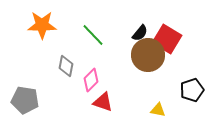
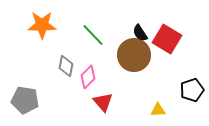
black semicircle: rotated 108 degrees clockwise
brown circle: moved 14 px left
pink diamond: moved 3 px left, 3 px up
red triangle: rotated 30 degrees clockwise
yellow triangle: rotated 14 degrees counterclockwise
